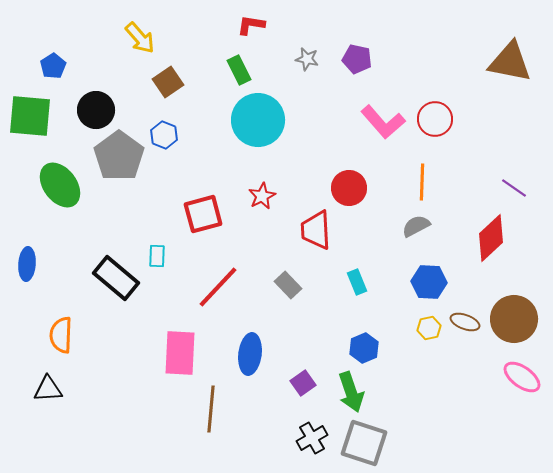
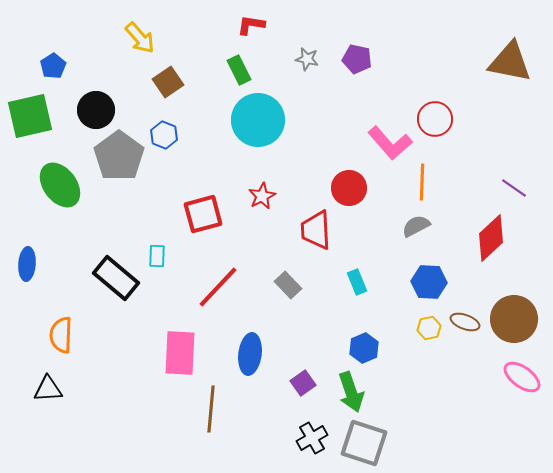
green square at (30, 116): rotated 18 degrees counterclockwise
pink L-shape at (383, 122): moved 7 px right, 21 px down
